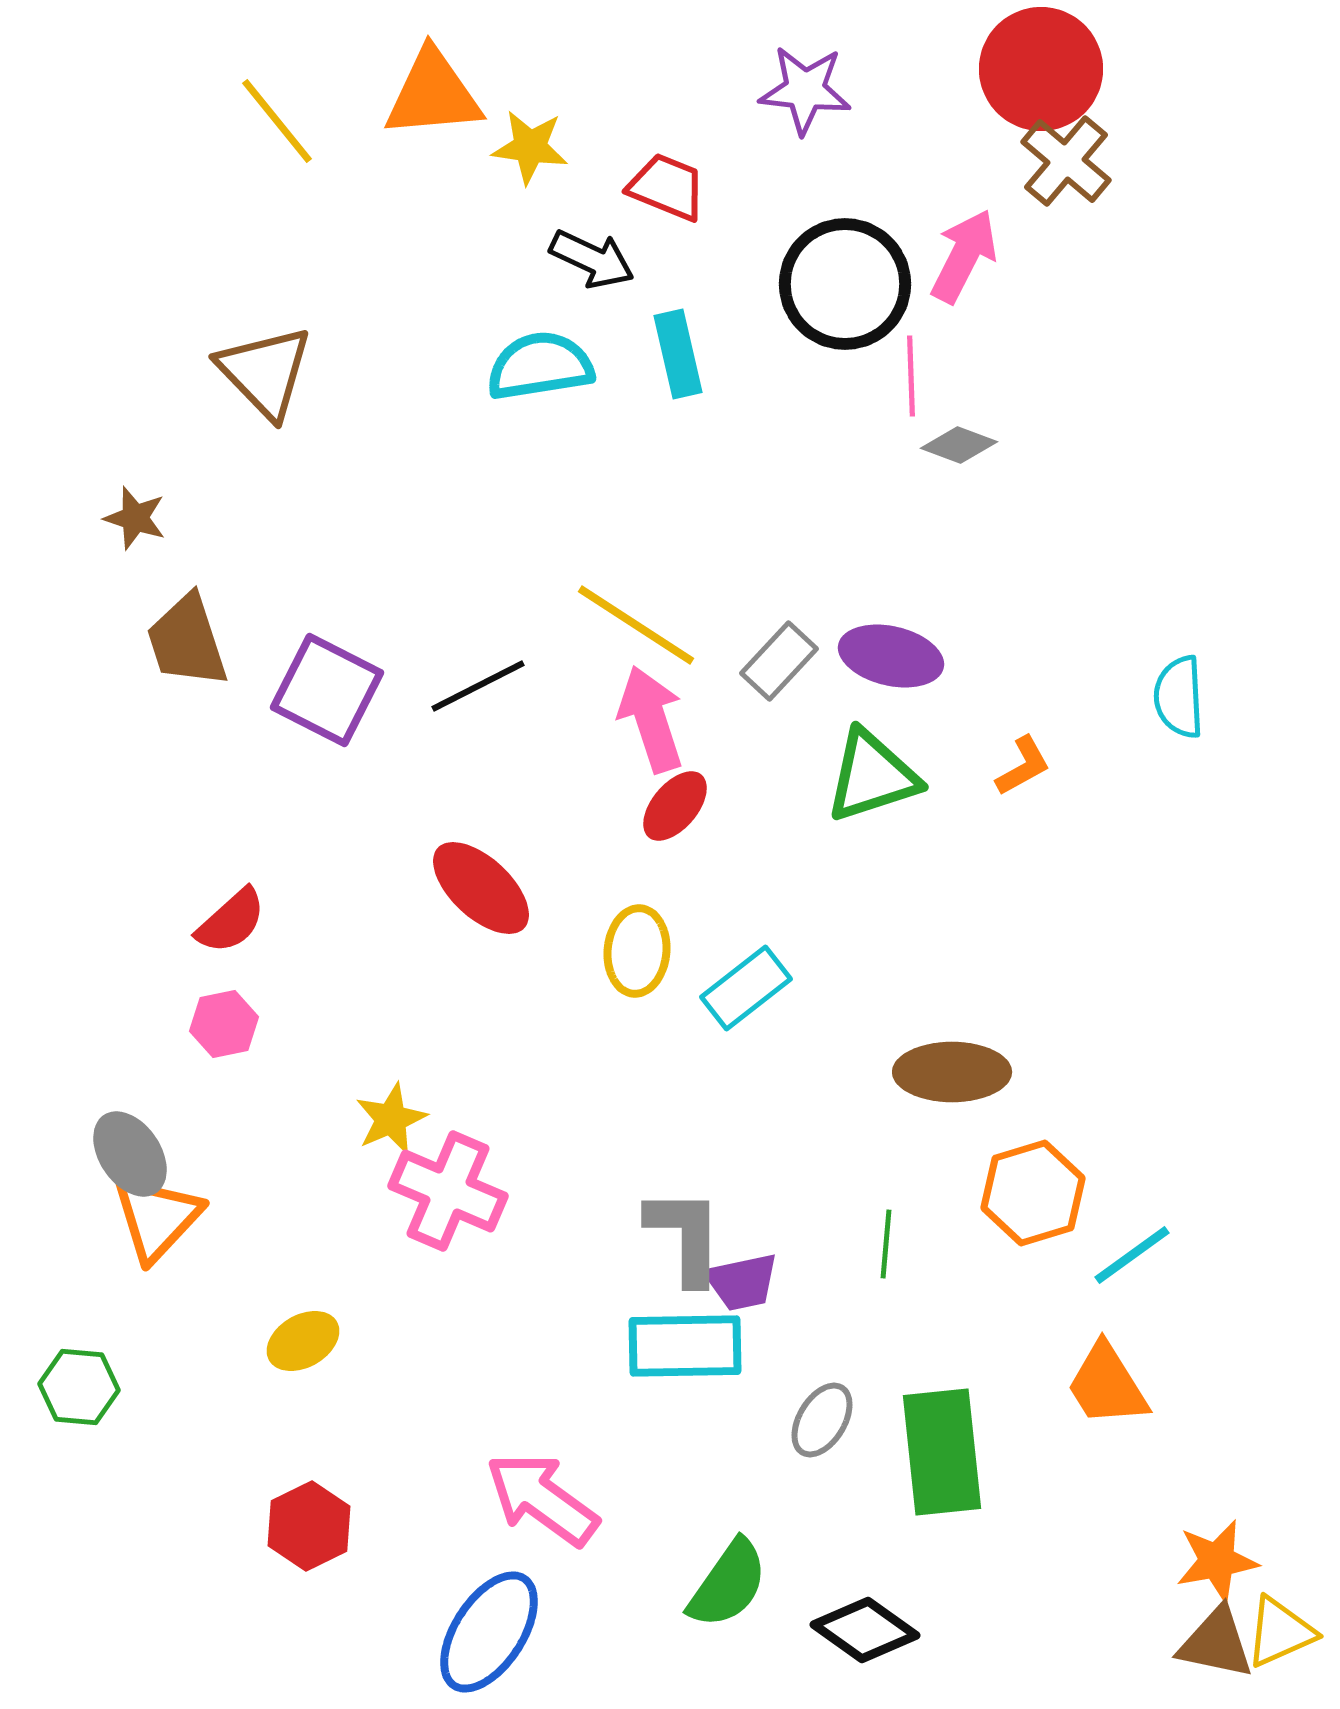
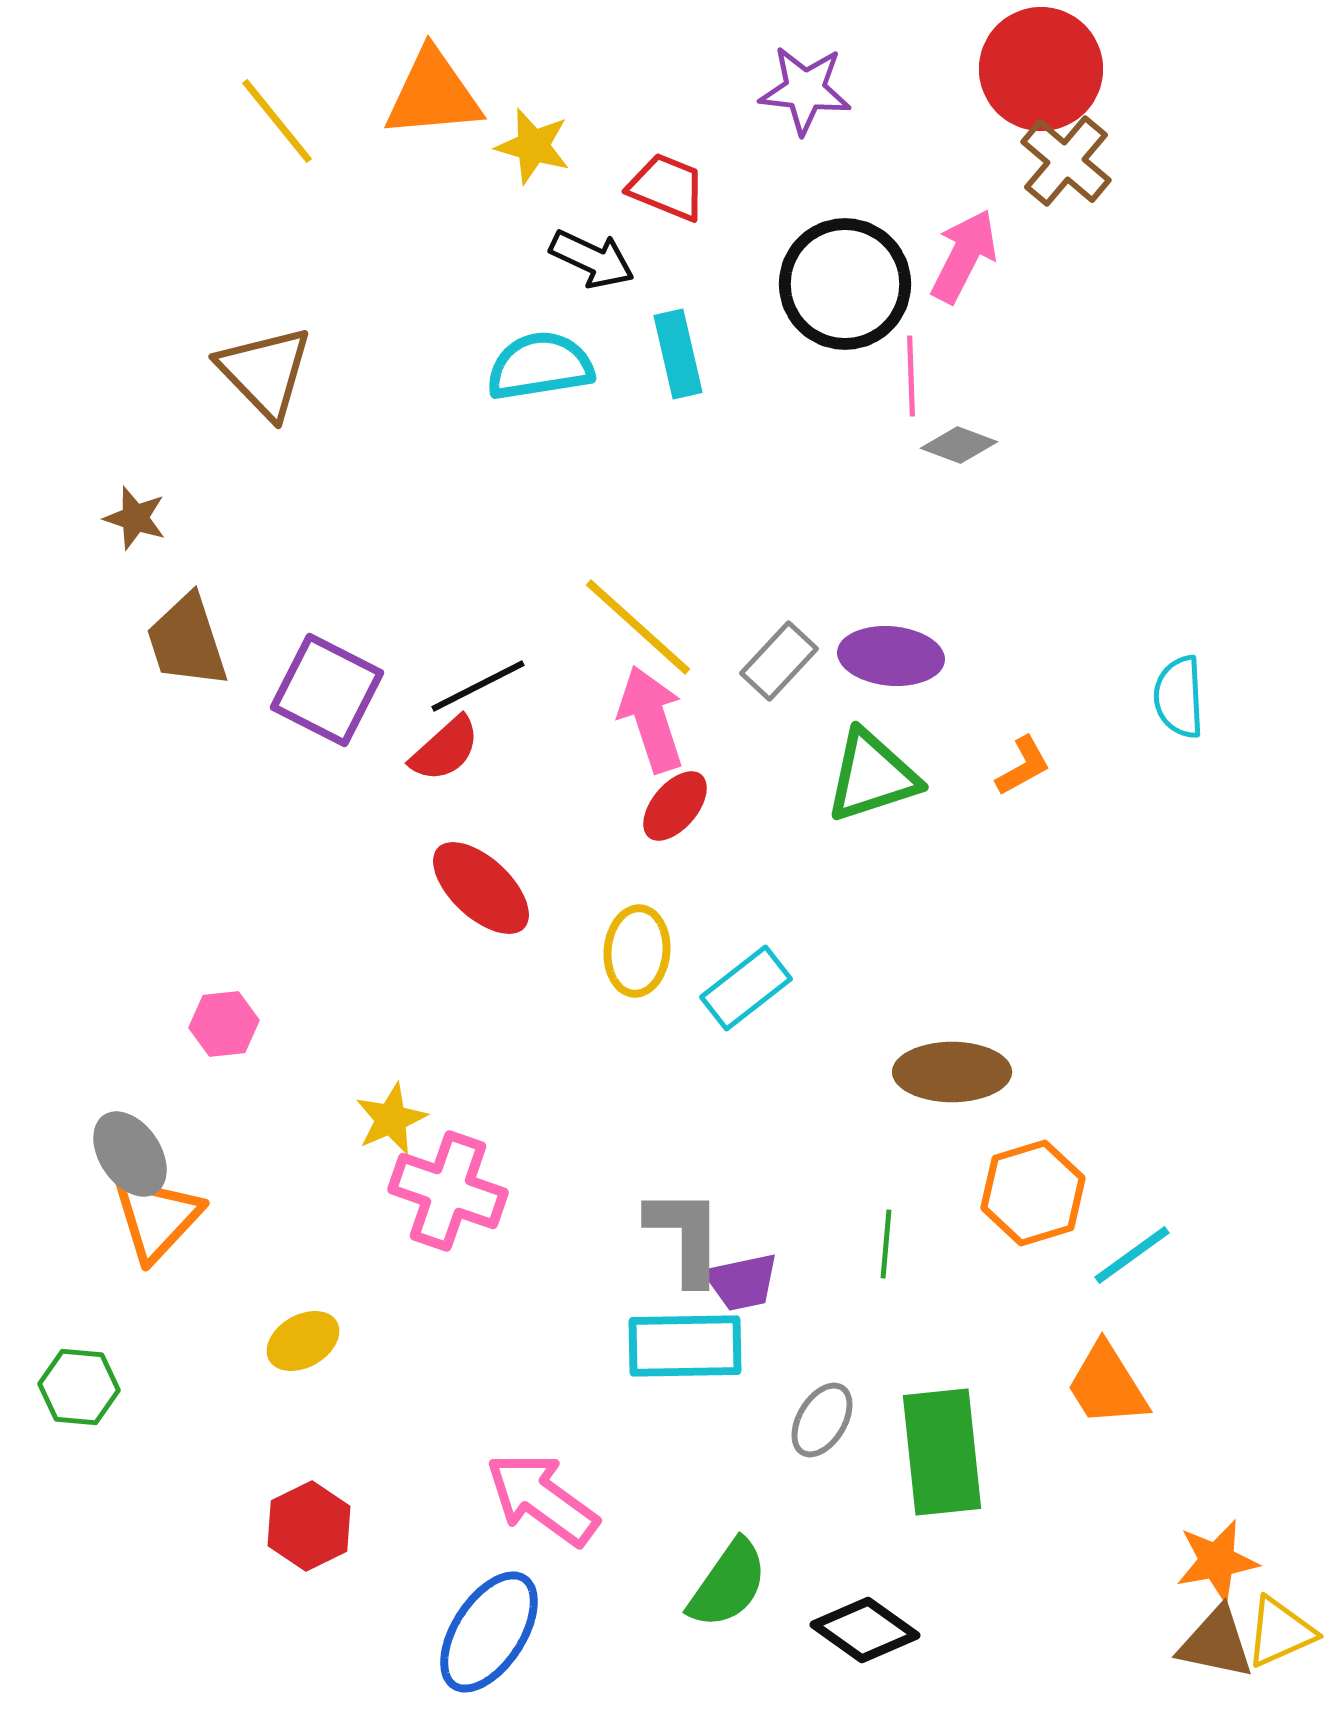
yellow star at (530, 147): moved 3 px right, 1 px up; rotated 8 degrees clockwise
yellow line at (636, 625): moved 2 px right, 2 px down; rotated 9 degrees clockwise
purple ellipse at (891, 656): rotated 8 degrees counterclockwise
red semicircle at (231, 921): moved 214 px right, 172 px up
pink hexagon at (224, 1024): rotated 6 degrees clockwise
pink cross at (448, 1191): rotated 4 degrees counterclockwise
